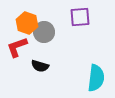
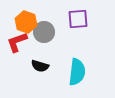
purple square: moved 2 px left, 2 px down
orange hexagon: moved 1 px left, 1 px up
red L-shape: moved 5 px up
cyan semicircle: moved 19 px left, 6 px up
